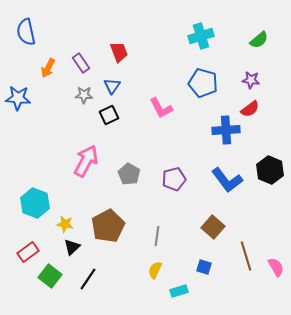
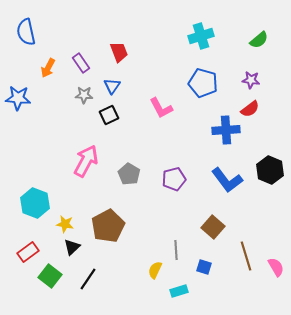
gray line: moved 19 px right, 14 px down; rotated 12 degrees counterclockwise
